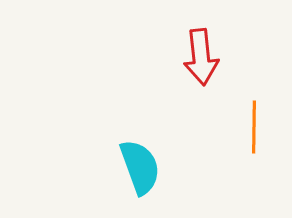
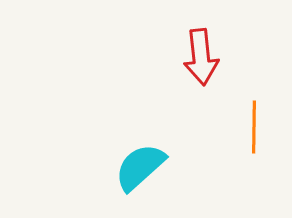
cyan semicircle: rotated 112 degrees counterclockwise
